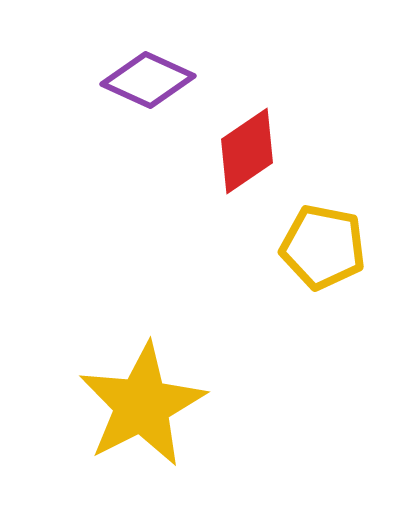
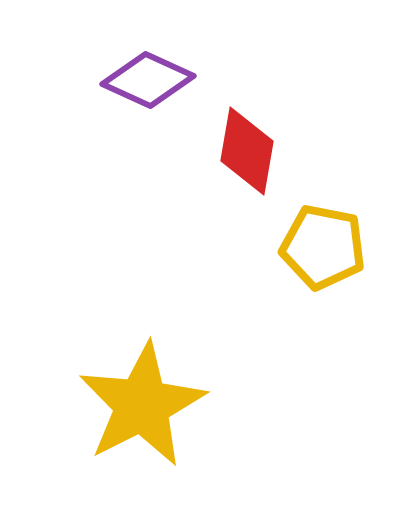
red diamond: rotated 46 degrees counterclockwise
